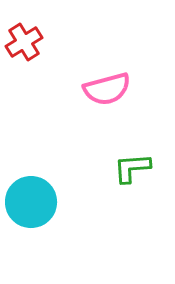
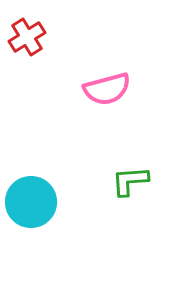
red cross: moved 3 px right, 5 px up
green L-shape: moved 2 px left, 13 px down
